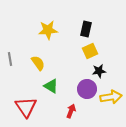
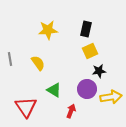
green triangle: moved 3 px right, 4 px down
